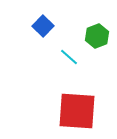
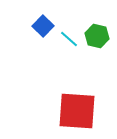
green hexagon: rotated 25 degrees counterclockwise
cyan line: moved 18 px up
